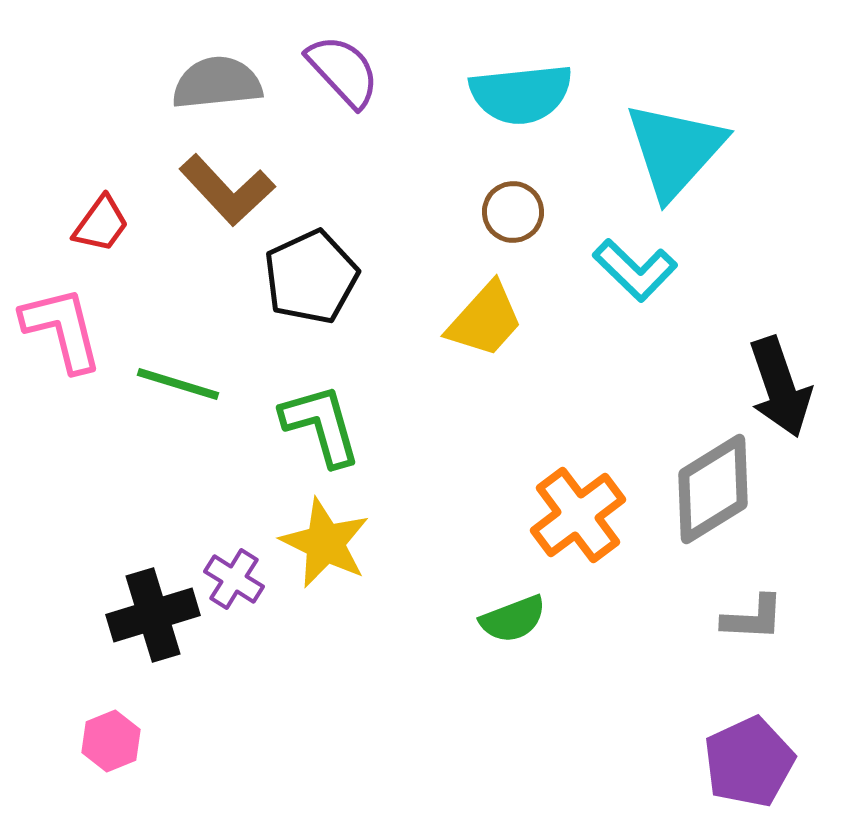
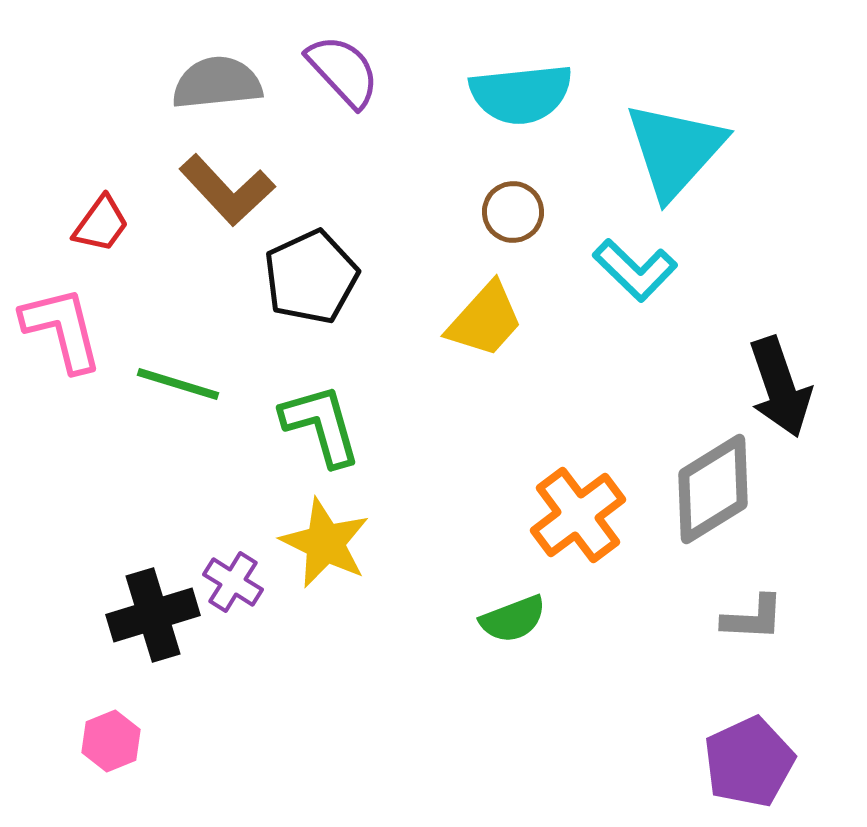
purple cross: moved 1 px left, 3 px down
